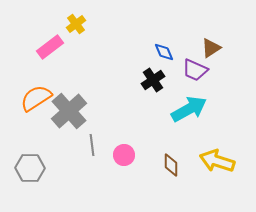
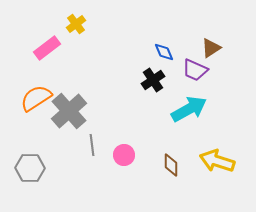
pink rectangle: moved 3 px left, 1 px down
